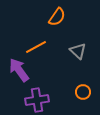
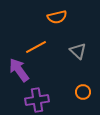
orange semicircle: rotated 42 degrees clockwise
